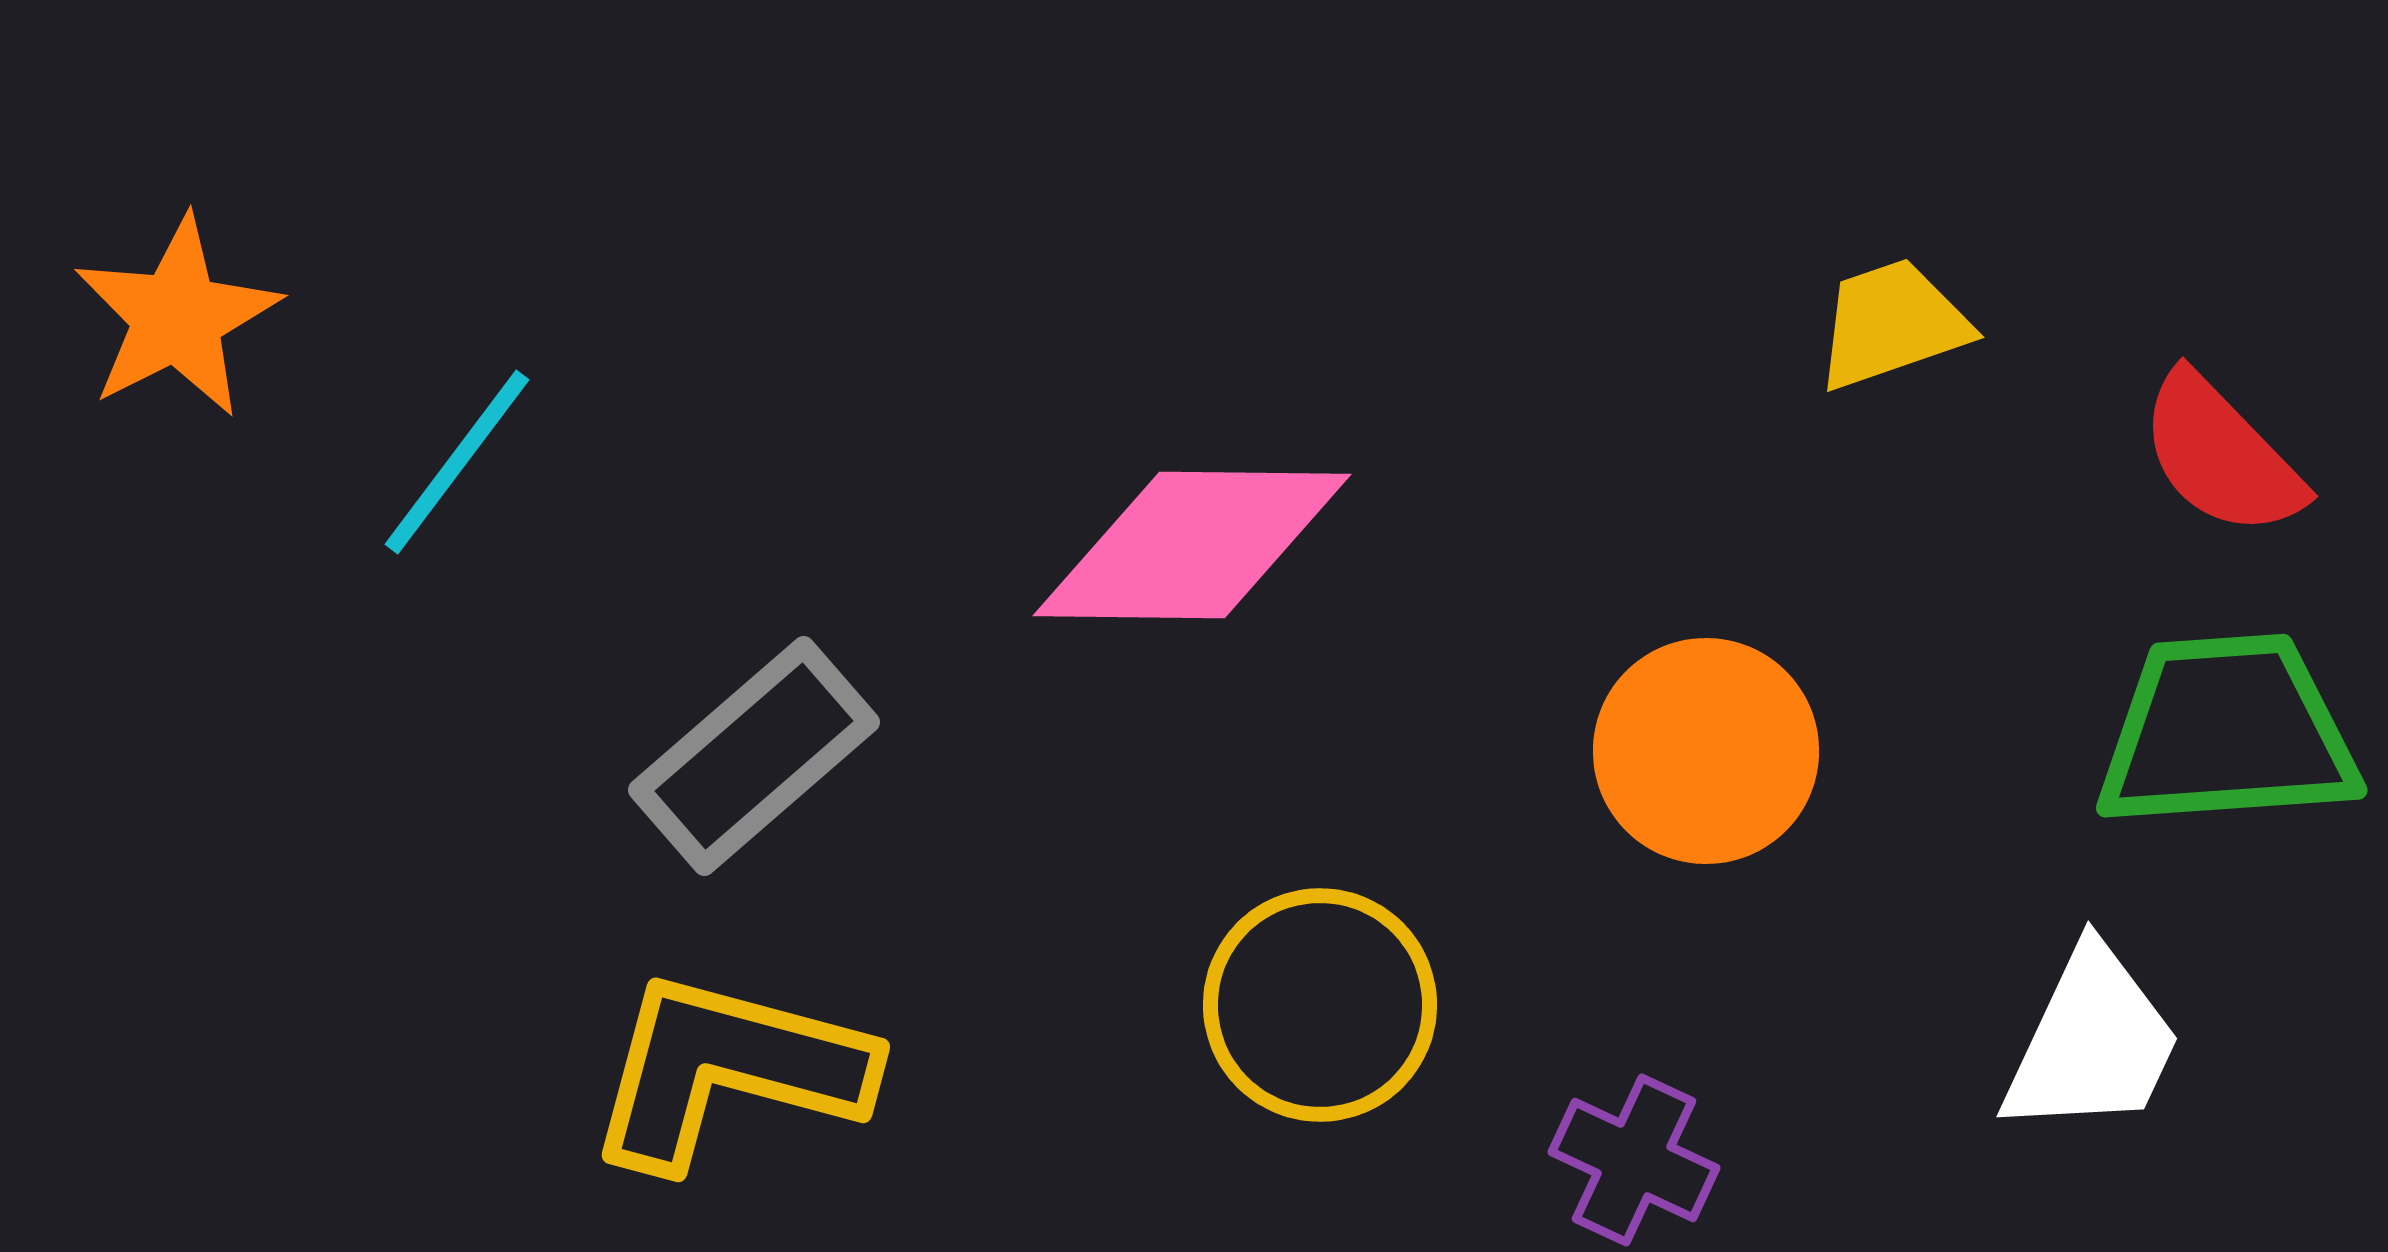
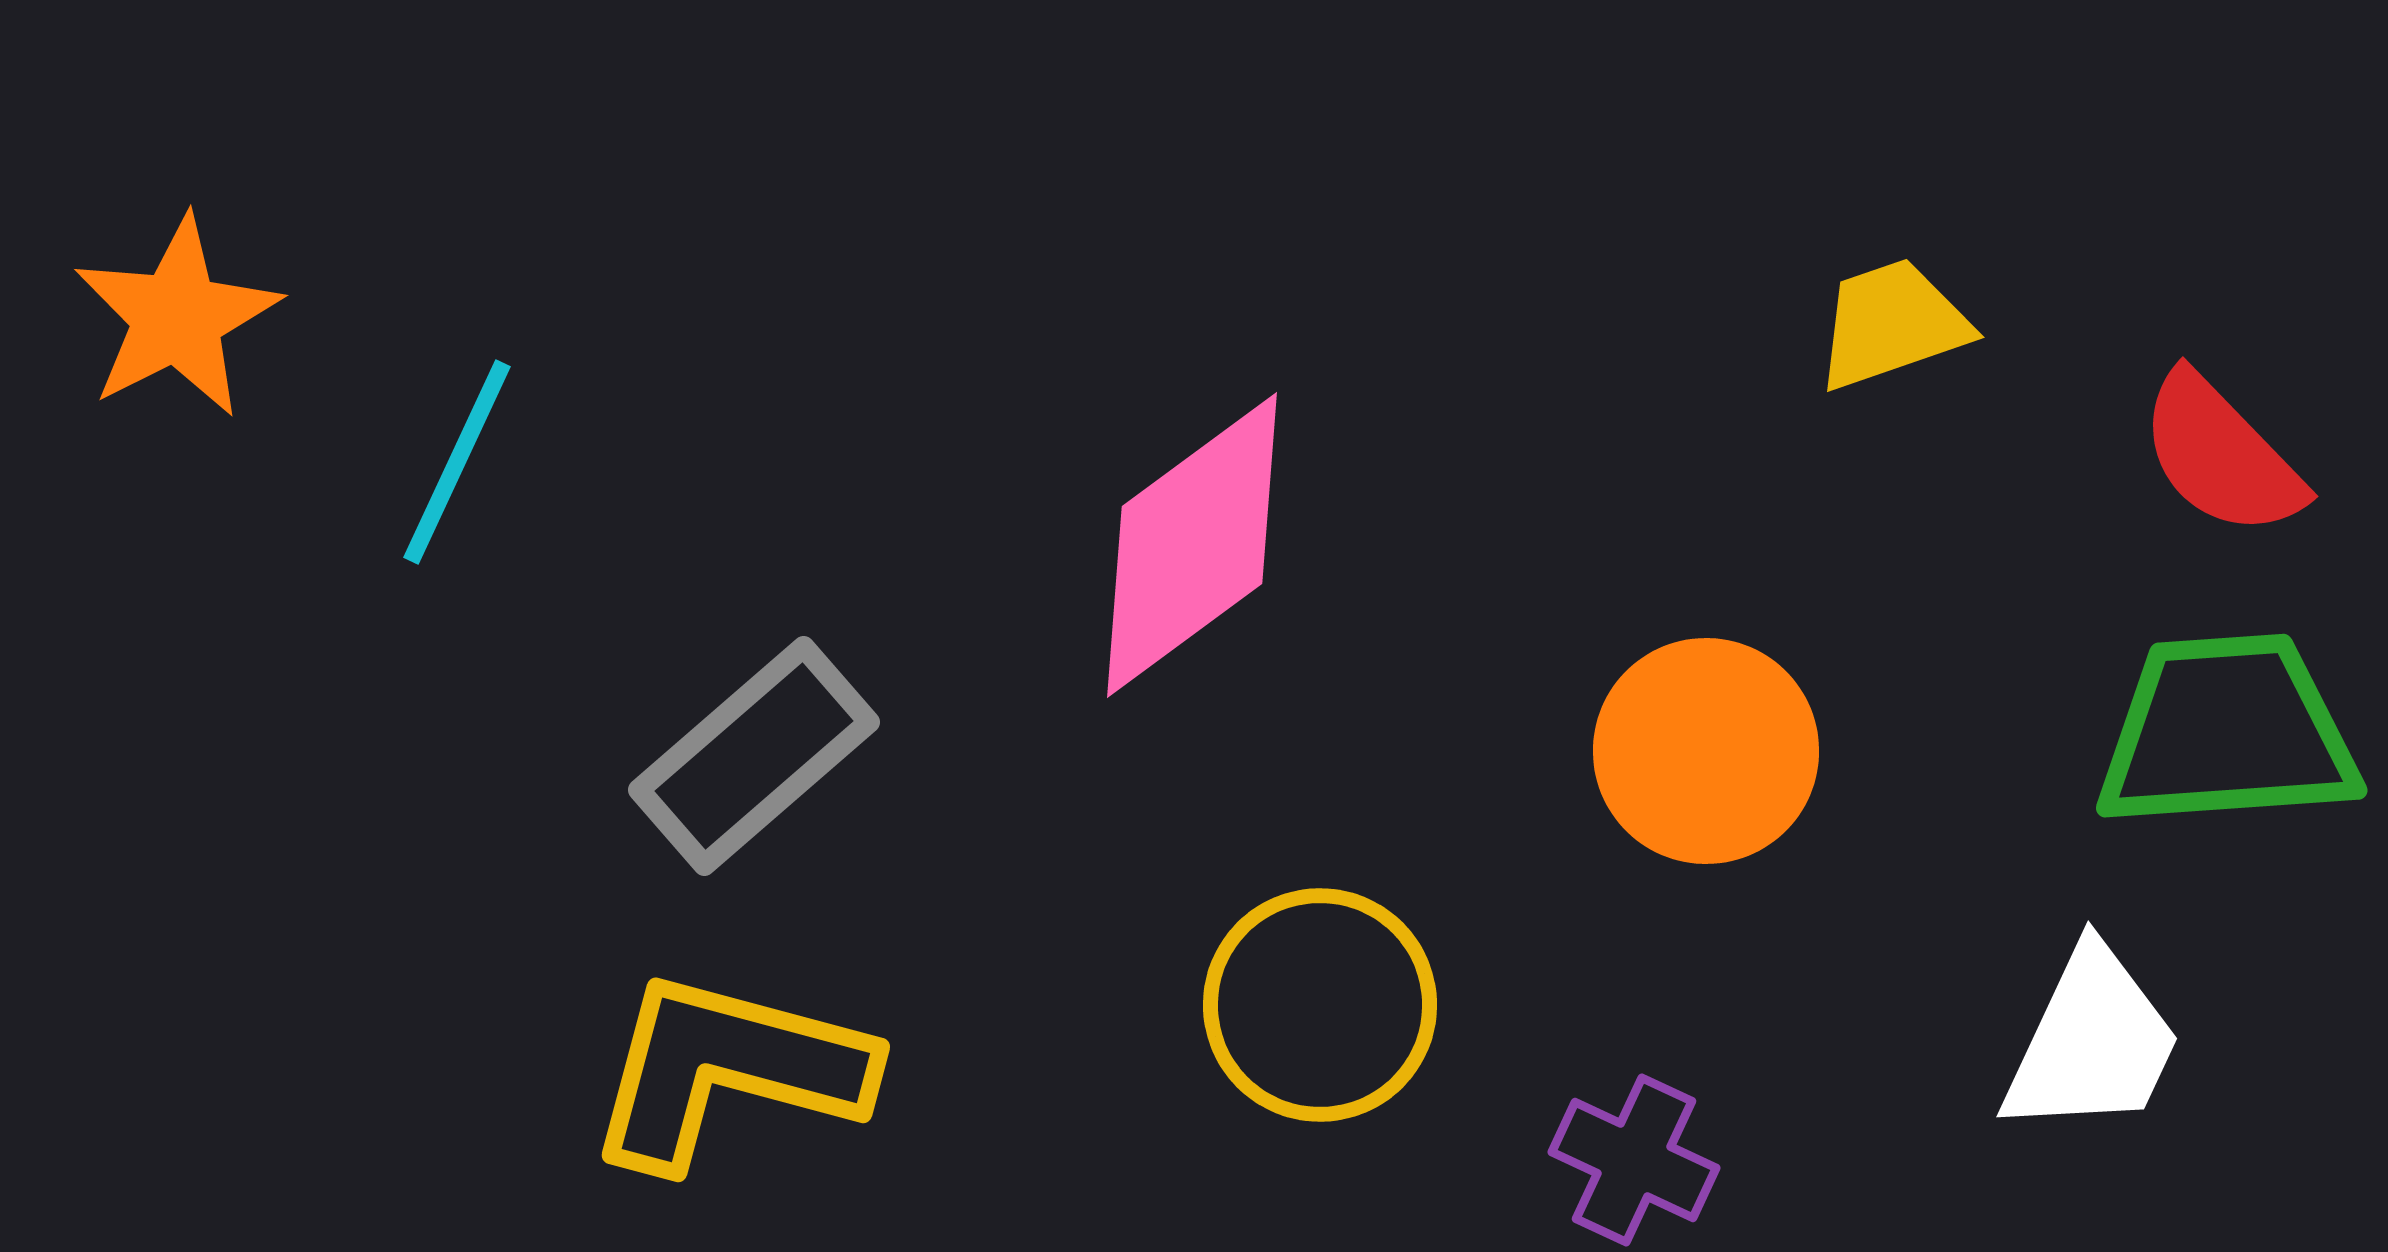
cyan line: rotated 12 degrees counterclockwise
pink diamond: rotated 37 degrees counterclockwise
